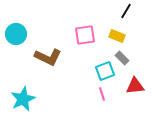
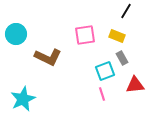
gray rectangle: rotated 16 degrees clockwise
red triangle: moved 1 px up
